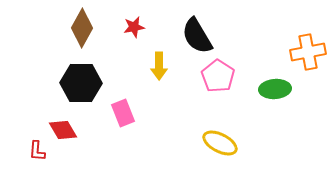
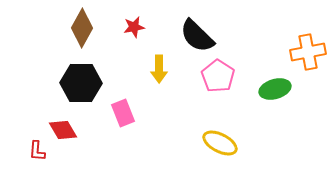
black semicircle: rotated 15 degrees counterclockwise
yellow arrow: moved 3 px down
green ellipse: rotated 12 degrees counterclockwise
